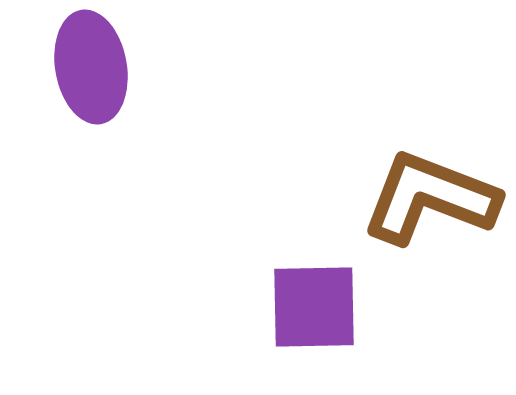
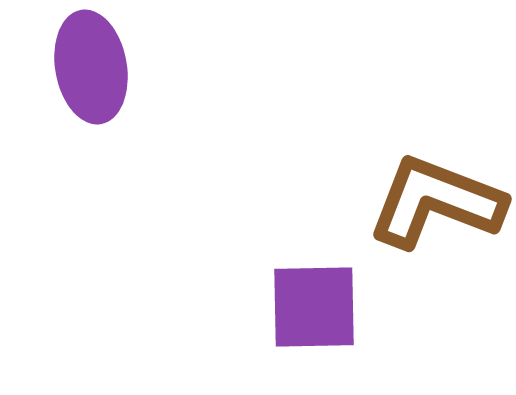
brown L-shape: moved 6 px right, 4 px down
